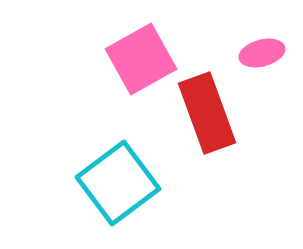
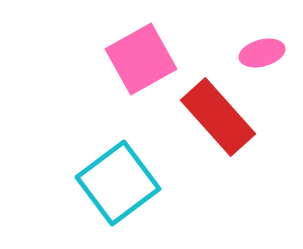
red rectangle: moved 11 px right, 4 px down; rotated 22 degrees counterclockwise
